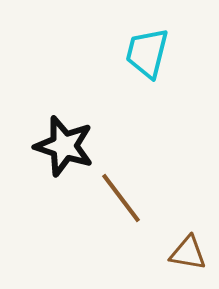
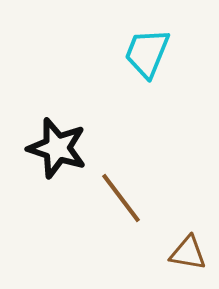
cyan trapezoid: rotated 8 degrees clockwise
black star: moved 7 px left, 2 px down
